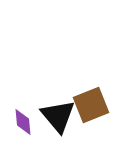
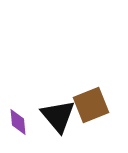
purple diamond: moved 5 px left
